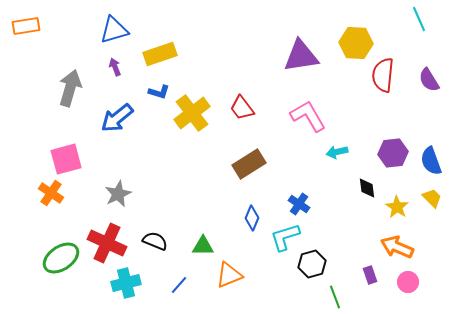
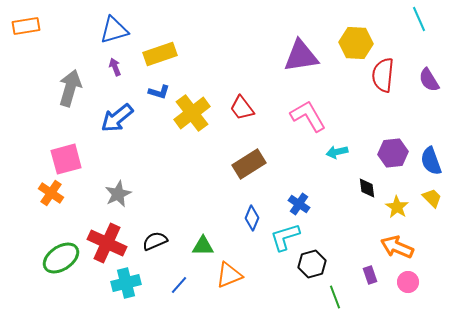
black semicircle: rotated 45 degrees counterclockwise
